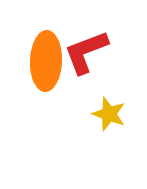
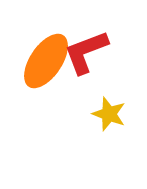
orange ellipse: rotated 32 degrees clockwise
